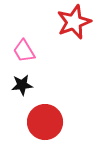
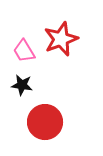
red star: moved 13 px left, 17 px down
black star: rotated 15 degrees clockwise
